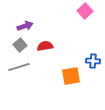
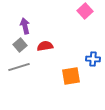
purple arrow: rotated 84 degrees counterclockwise
blue cross: moved 2 px up
